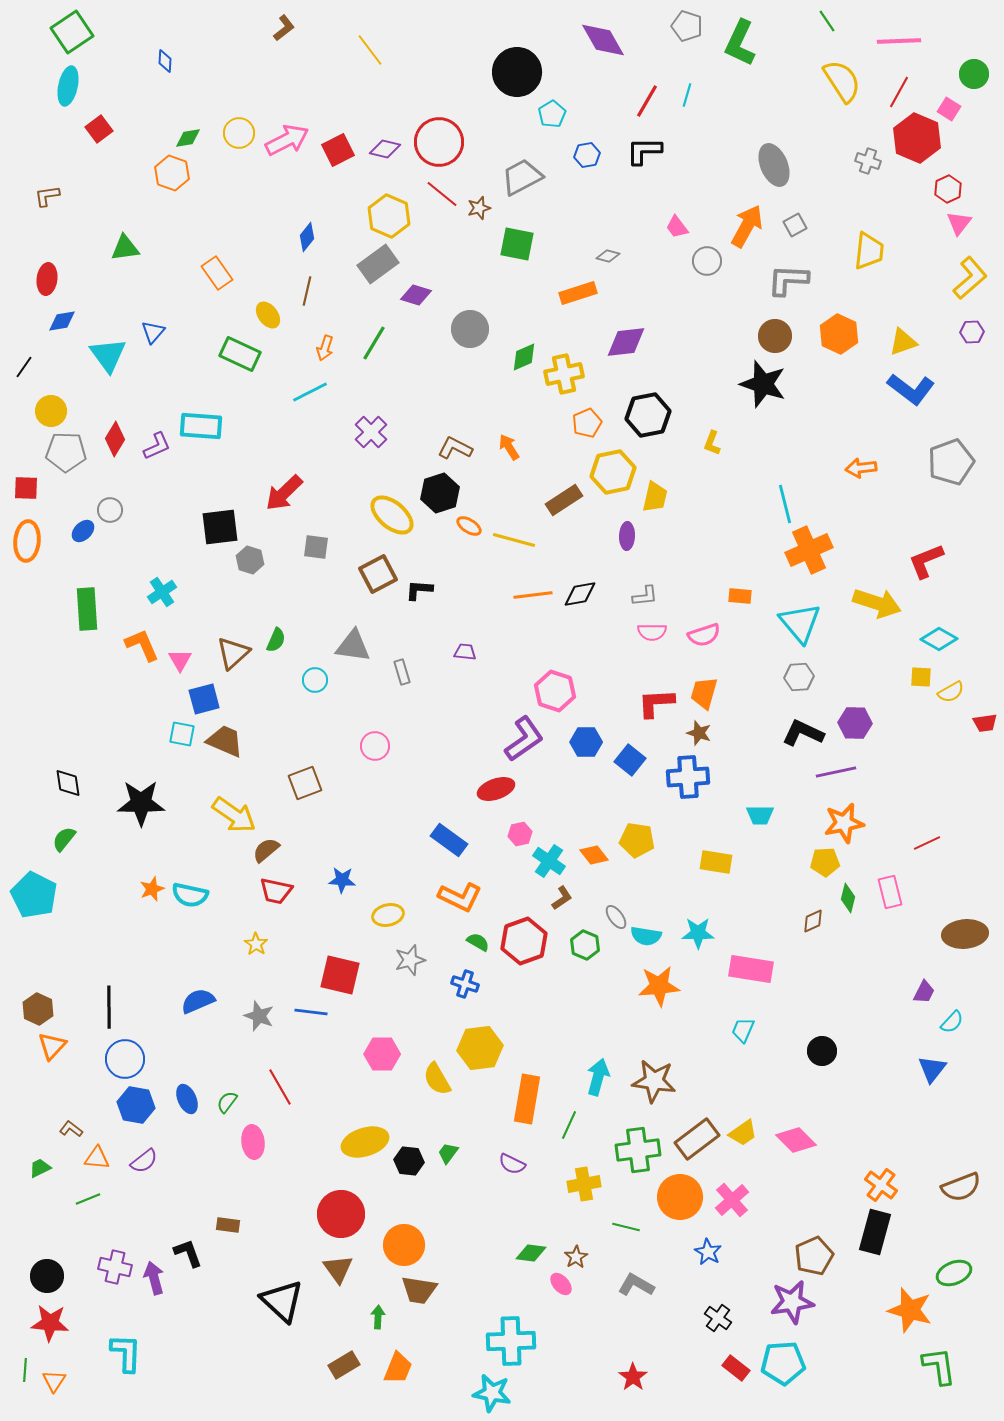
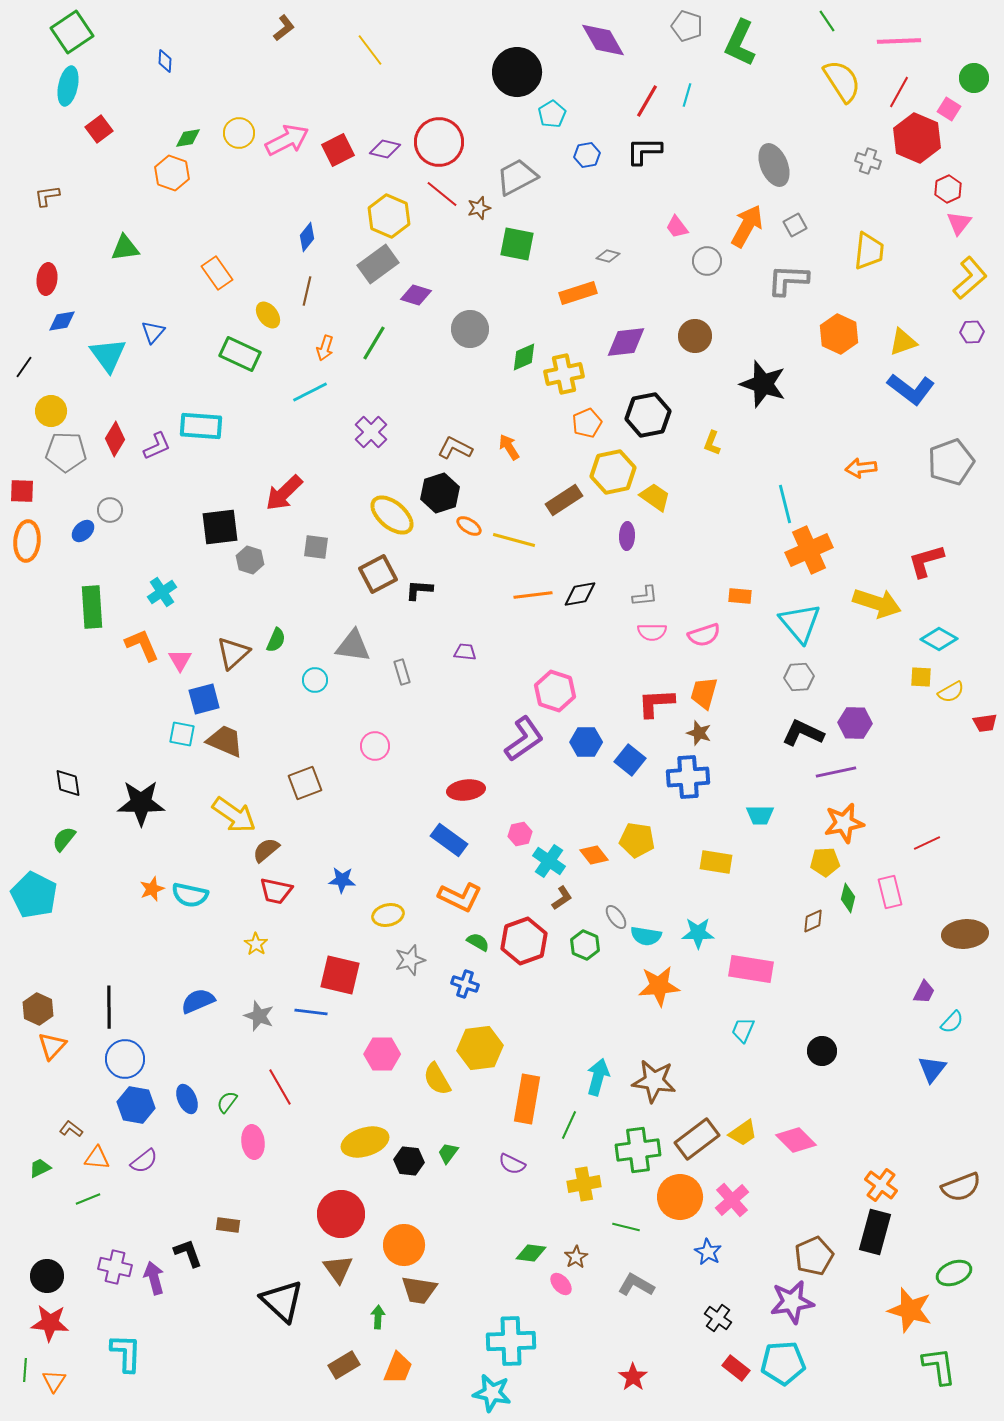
green circle at (974, 74): moved 4 px down
gray trapezoid at (522, 177): moved 5 px left
brown circle at (775, 336): moved 80 px left
red square at (26, 488): moved 4 px left, 3 px down
yellow trapezoid at (655, 497): rotated 68 degrees counterclockwise
red L-shape at (926, 561): rotated 6 degrees clockwise
green rectangle at (87, 609): moved 5 px right, 2 px up
red ellipse at (496, 789): moved 30 px left, 1 px down; rotated 12 degrees clockwise
